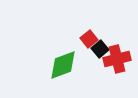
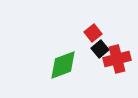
red square: moved 4 px right, 6 px up
